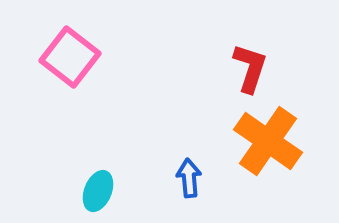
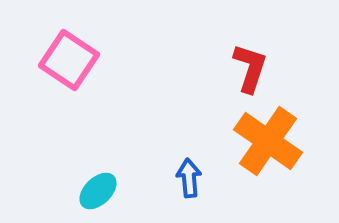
pink square: moved 1 px left, 3 px down; rotated 4 degrees counterclockwise
cyan ellipse: rotated 24 degrees clockwise
